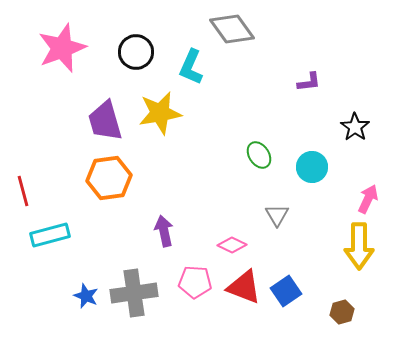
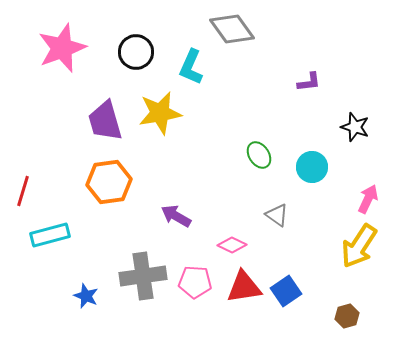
black star: rotated 16 degrees counterclockwise
orange hexagon: moved 4 px down
red line: rotated 32 degrees clockwise
gray triangle: rotated 25 degrees counterclockwise
purple arrow: moved 12 px right, 15 px up; rotated 48 degrees counterclockwise
yellow arrow: rotated 33 degrees clockwise
red triangle: rotated 30 degrees counterclockwise
gray cross: moved 9 px right, 17 px up
brown hexagon: moved 5 px right, 4 px down
